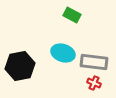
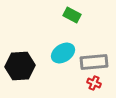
cyan ellipse: rotated 50 degrees counterclockwise
gray rectangle: rotated 12 degrees counterclockwise
black hexagon: rotated 8 degrees clockwise
